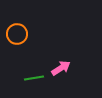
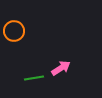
orange circle: moved 3 px left, 3 px up
